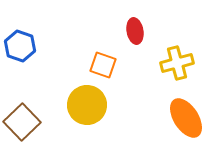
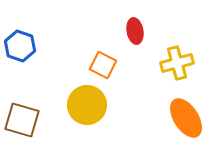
orange square: rotated 8 degrees clockwise
brown square: moved 2 px up; rotated 30 degrees counterclockwise
